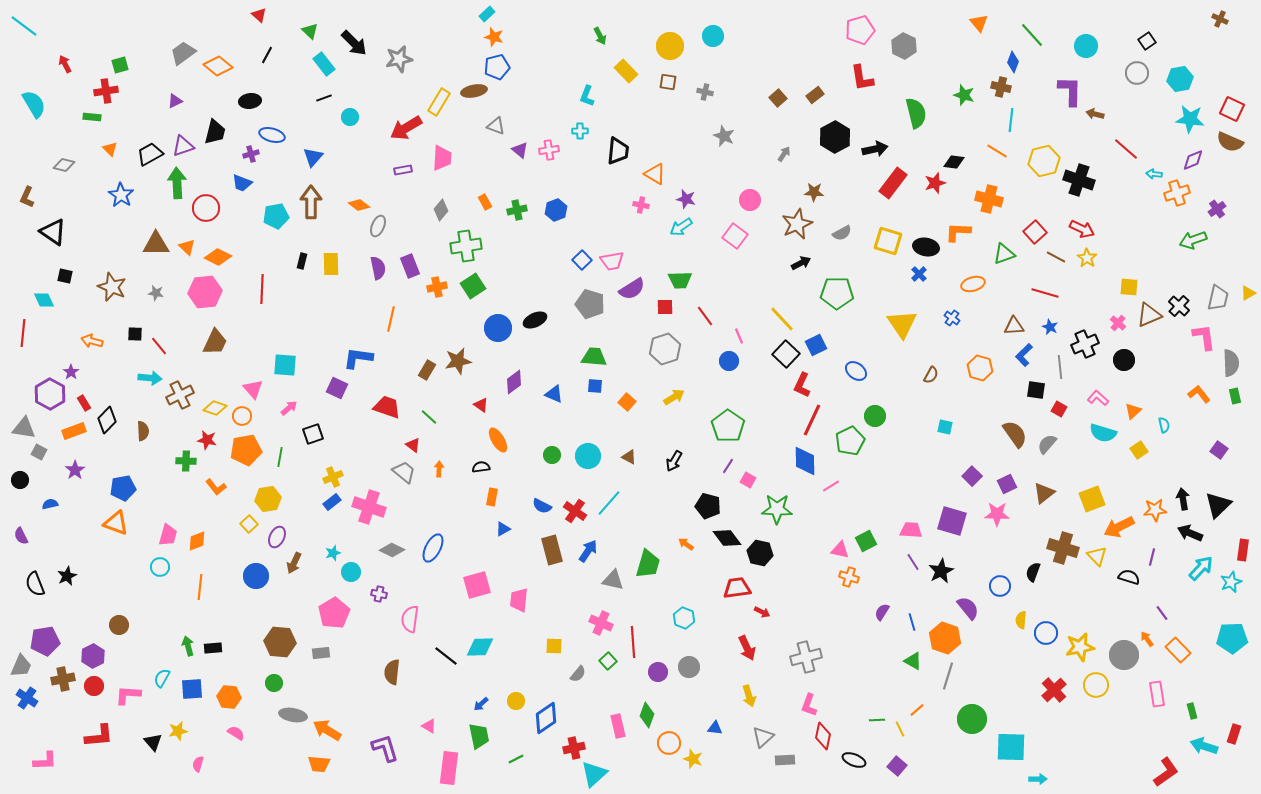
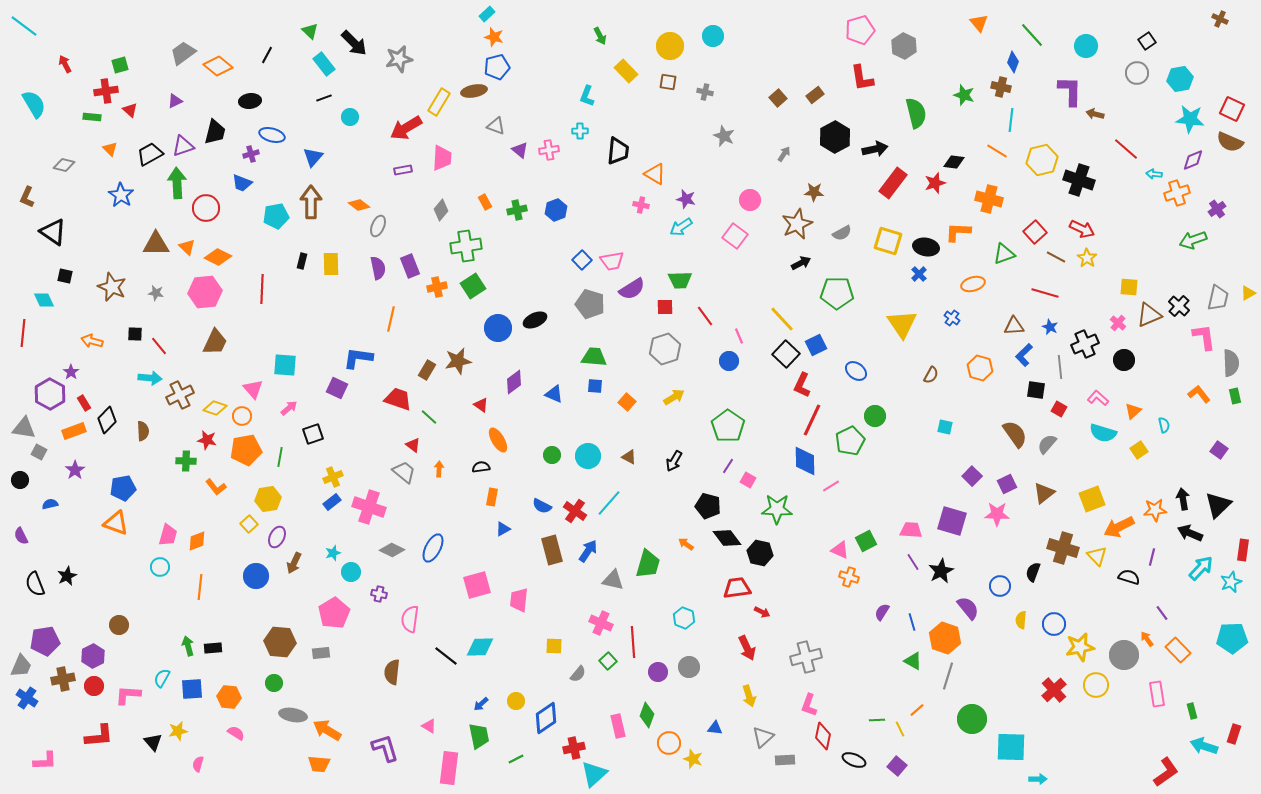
red triangle at (259, 15): moved 129 px left, 95 px down
yellow hexagon at (1044, 161): moved 2 px left, 1 px up
red trapezoid at (387, 407): moved 11 px right, 8 px up
pink triangle at (840, 550): rotated 12 degrees clockwise
blue circle at (1046, 633): moved 8 px right, 9 px up
